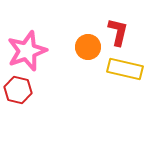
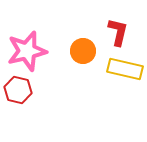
orange circle: moved 5 px left, 4 px down
pink star: rotated 6 degrees clockwise
